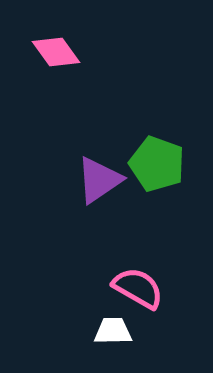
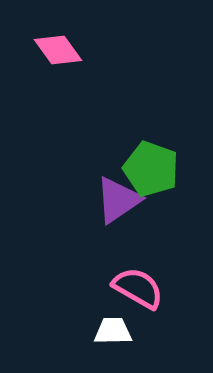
pink diamond: moved 2 px right, 2 px up
green pentagon: moved 6 px left, 5 px down
purple triangle: moved 19 px right, 20 px down
